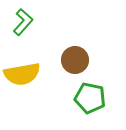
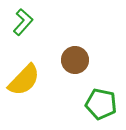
yellow semicircle: moved 2 px right, 6 px down; rotated 36 degrees counterclockwise
green pentagon: moved 11 px right, 6 px down
